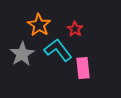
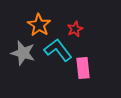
red star: rotated 14 degrees clockwise
gray star: moved 1 px right, 1 px up; rotated 25 degrees counterclockwise
